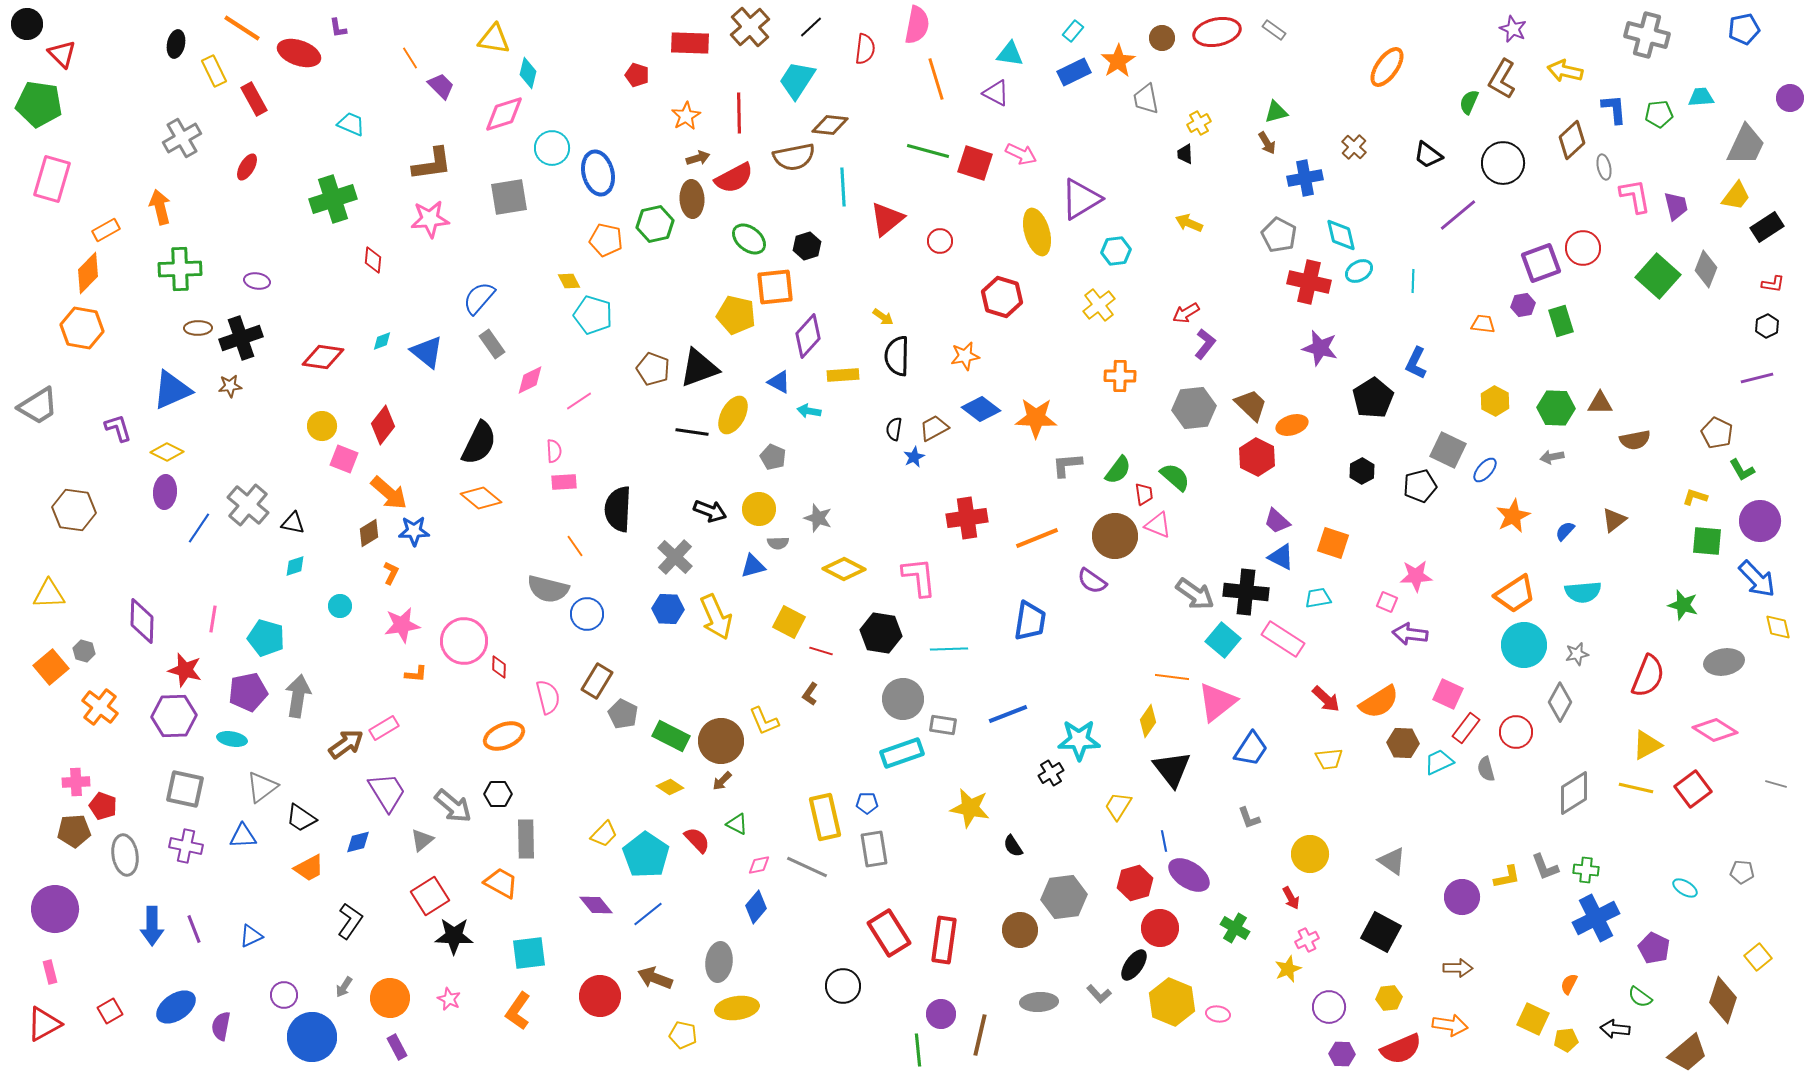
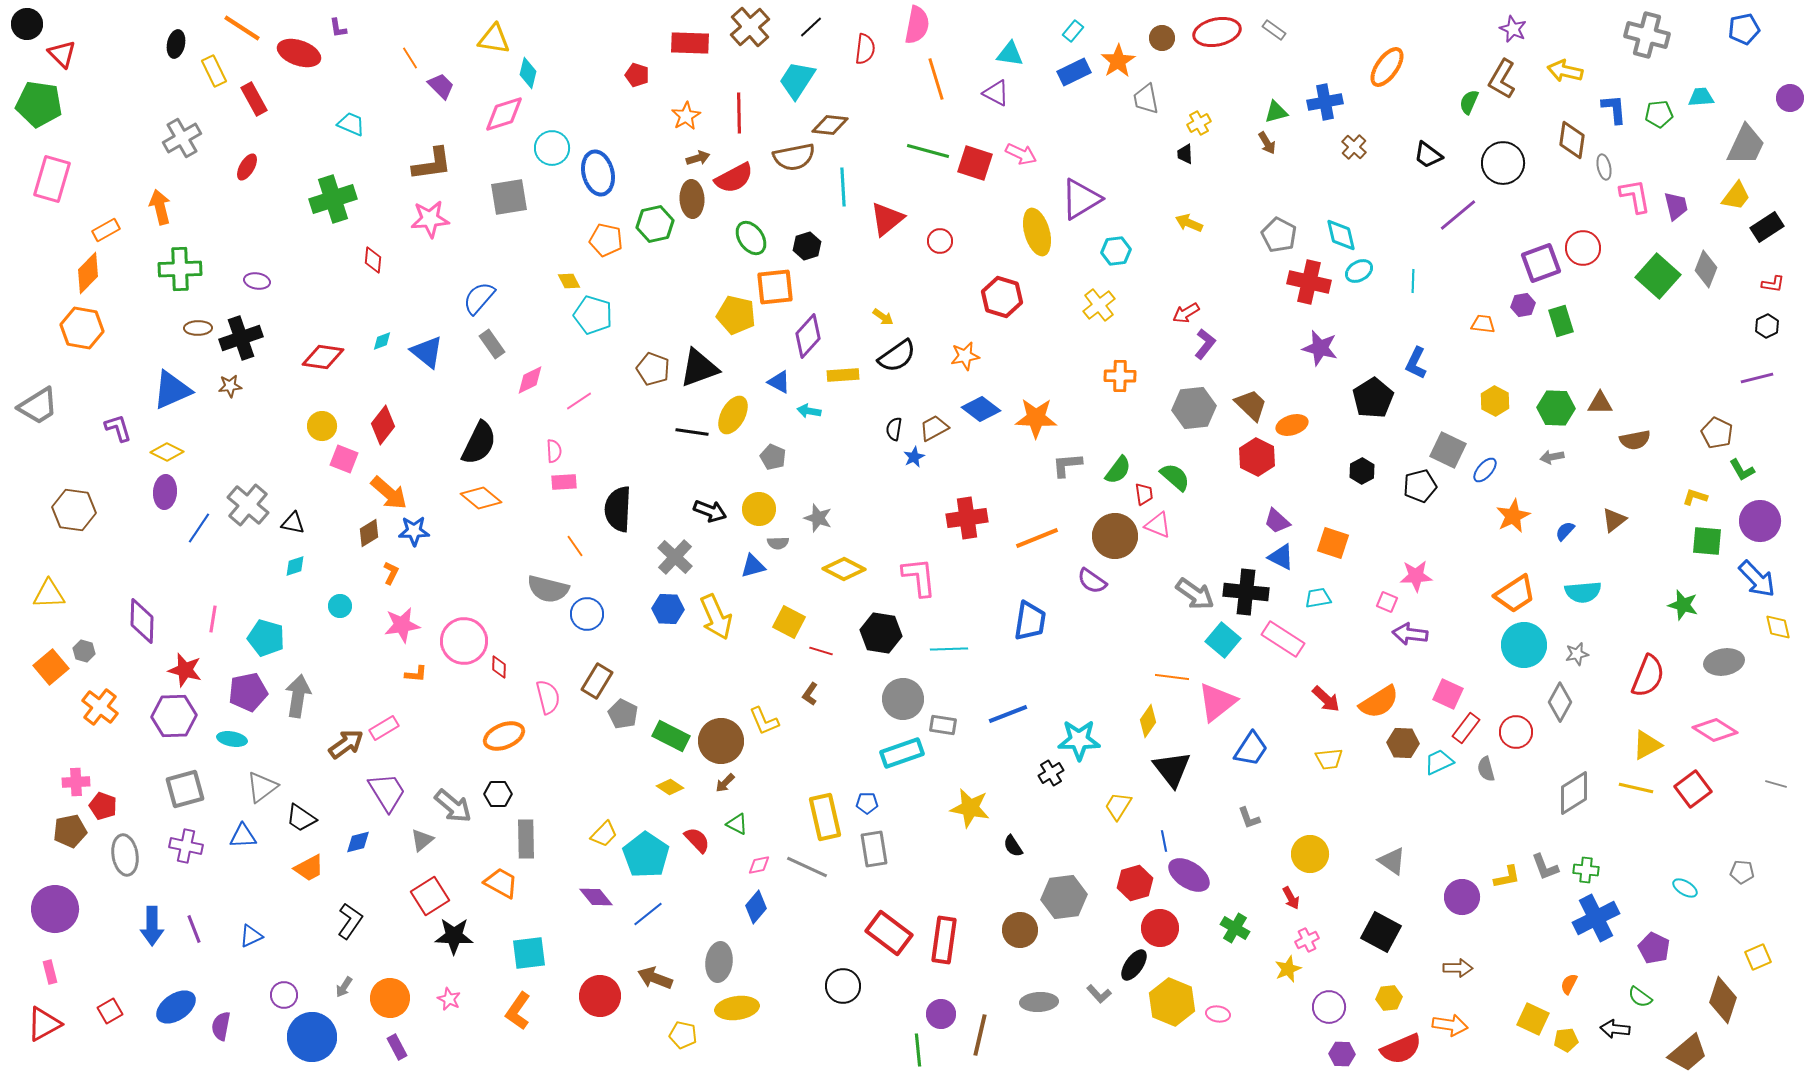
brown diamond at (1572, 140): rotated 39 degrees counterclockwise
blue cross at (1305, 178): moved 20 px right, 76 px up
green ellipse at (749, 239): moved 2 px right, 1 px up; rotated 16 degrees clockwise
black semicircle at (897, 356): rotated 126 degrees counterclockwise
brown arrow at (722, 781): moved 3 px right, 2 px down
gray square at (185, 789): rotated 27 degrees counterclockwise
brown pentagon at (74, 831): moved 4 px left; rotated 8 degrees counterclockwise
purple diamond at (596, 905): moved 8 px up
red rectangle at (889, 933): rotated 21 degrees counterclockwise
yellow square at (1758, 957): rotated 16 degrees clockwise
